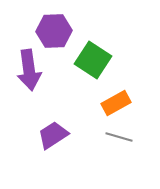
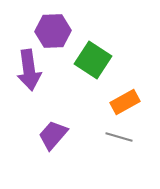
purple hexagon: moved 1 px left
orange rectangle: moved 9 px right, 1 px up
purple trapezoid: rotated 16 degrees counterclockwise
